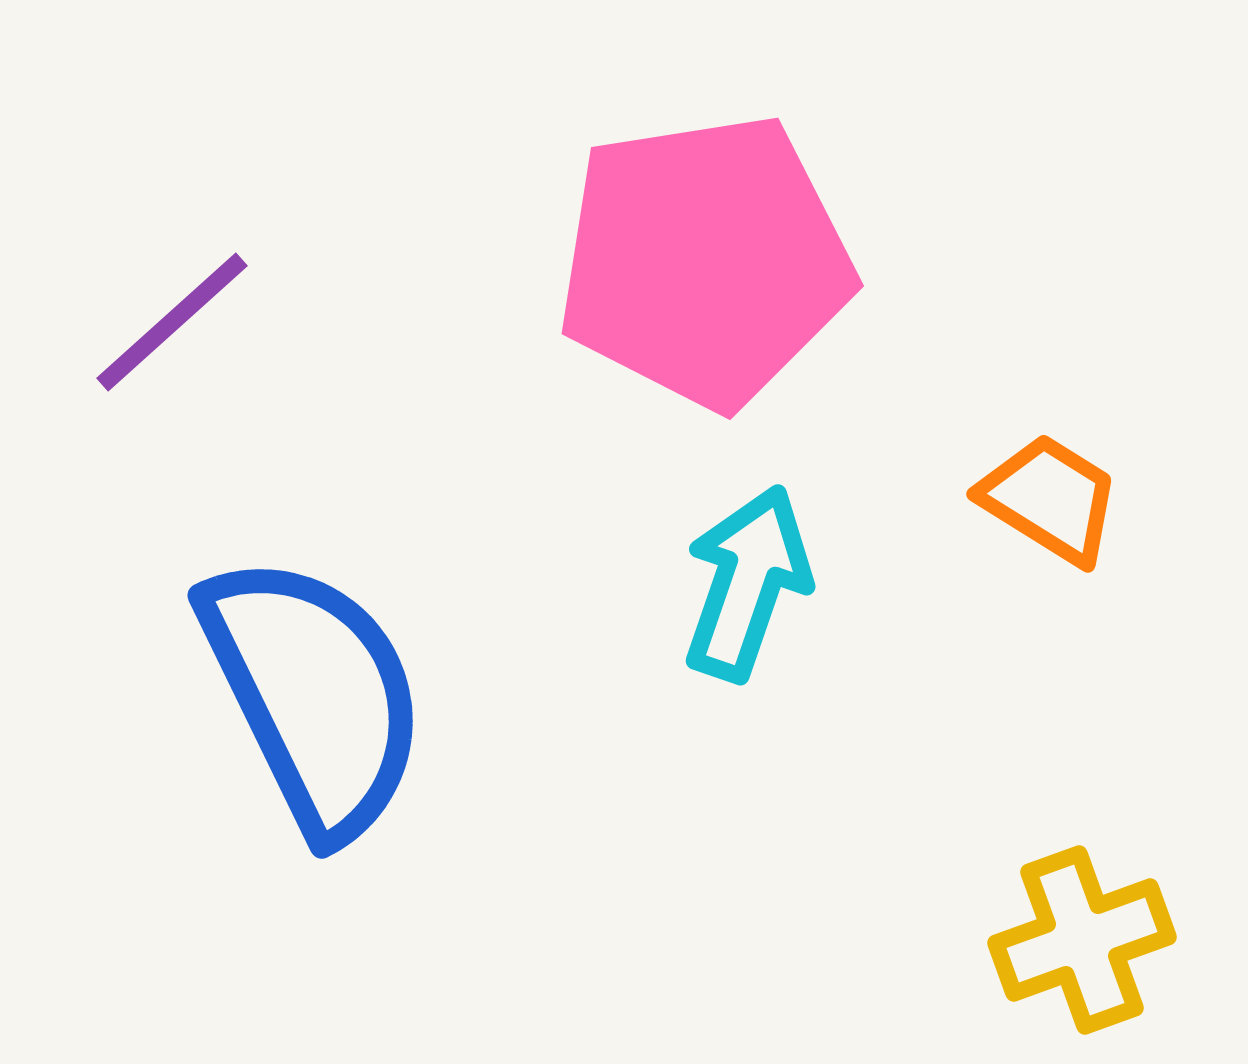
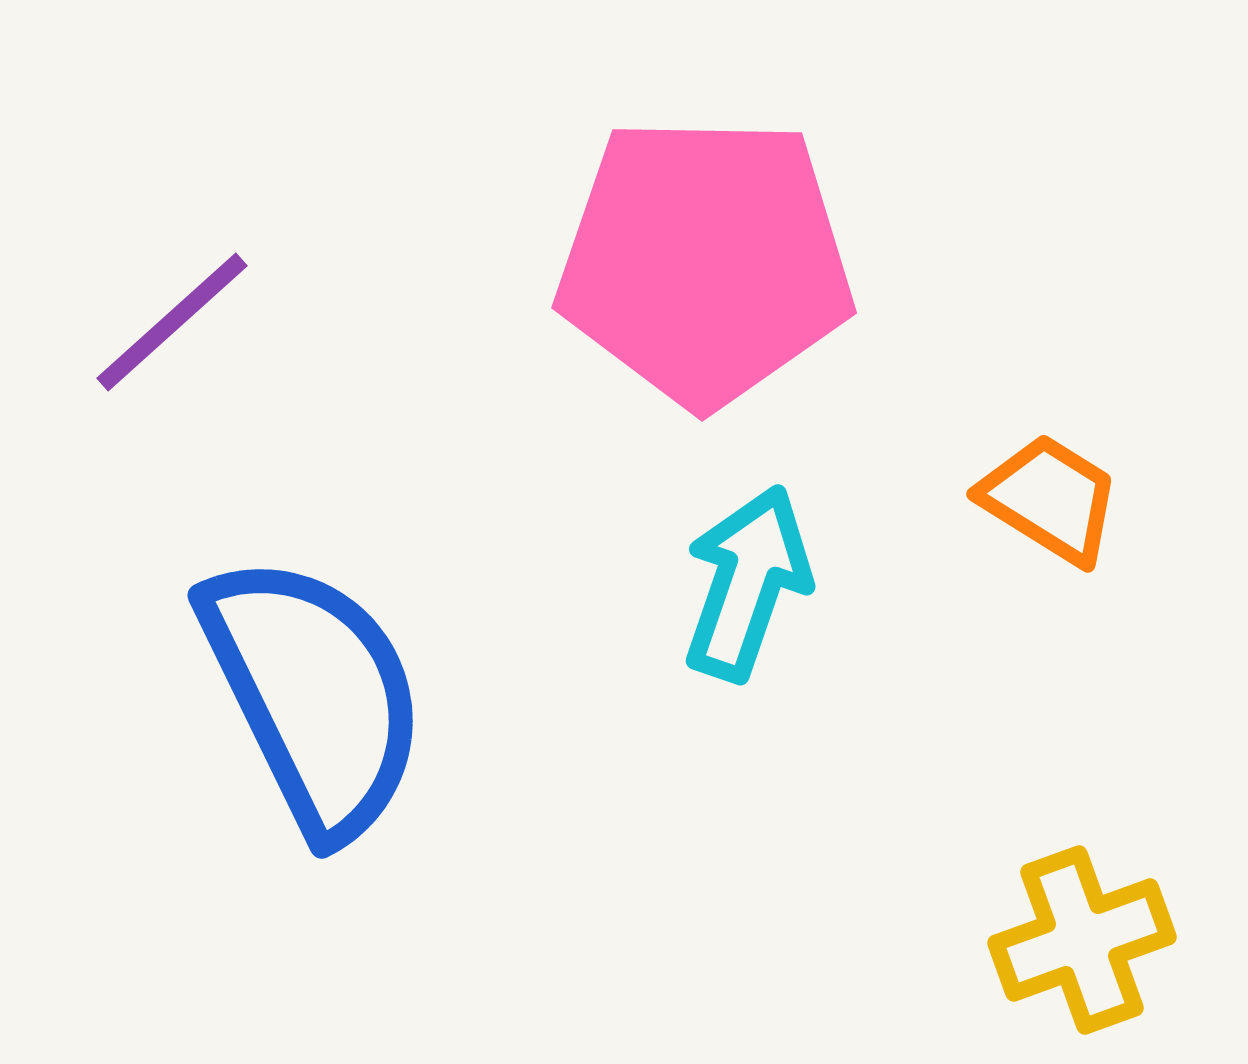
pink pentagon: rotated 10 degrees clockwise
